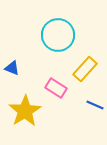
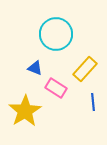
cyan circle: moved 2 px left, 1 px up
blue triangle: moved 23 px right
blue line: moved 2 px left, 3 px up; rotated 60 degrees clockwise
